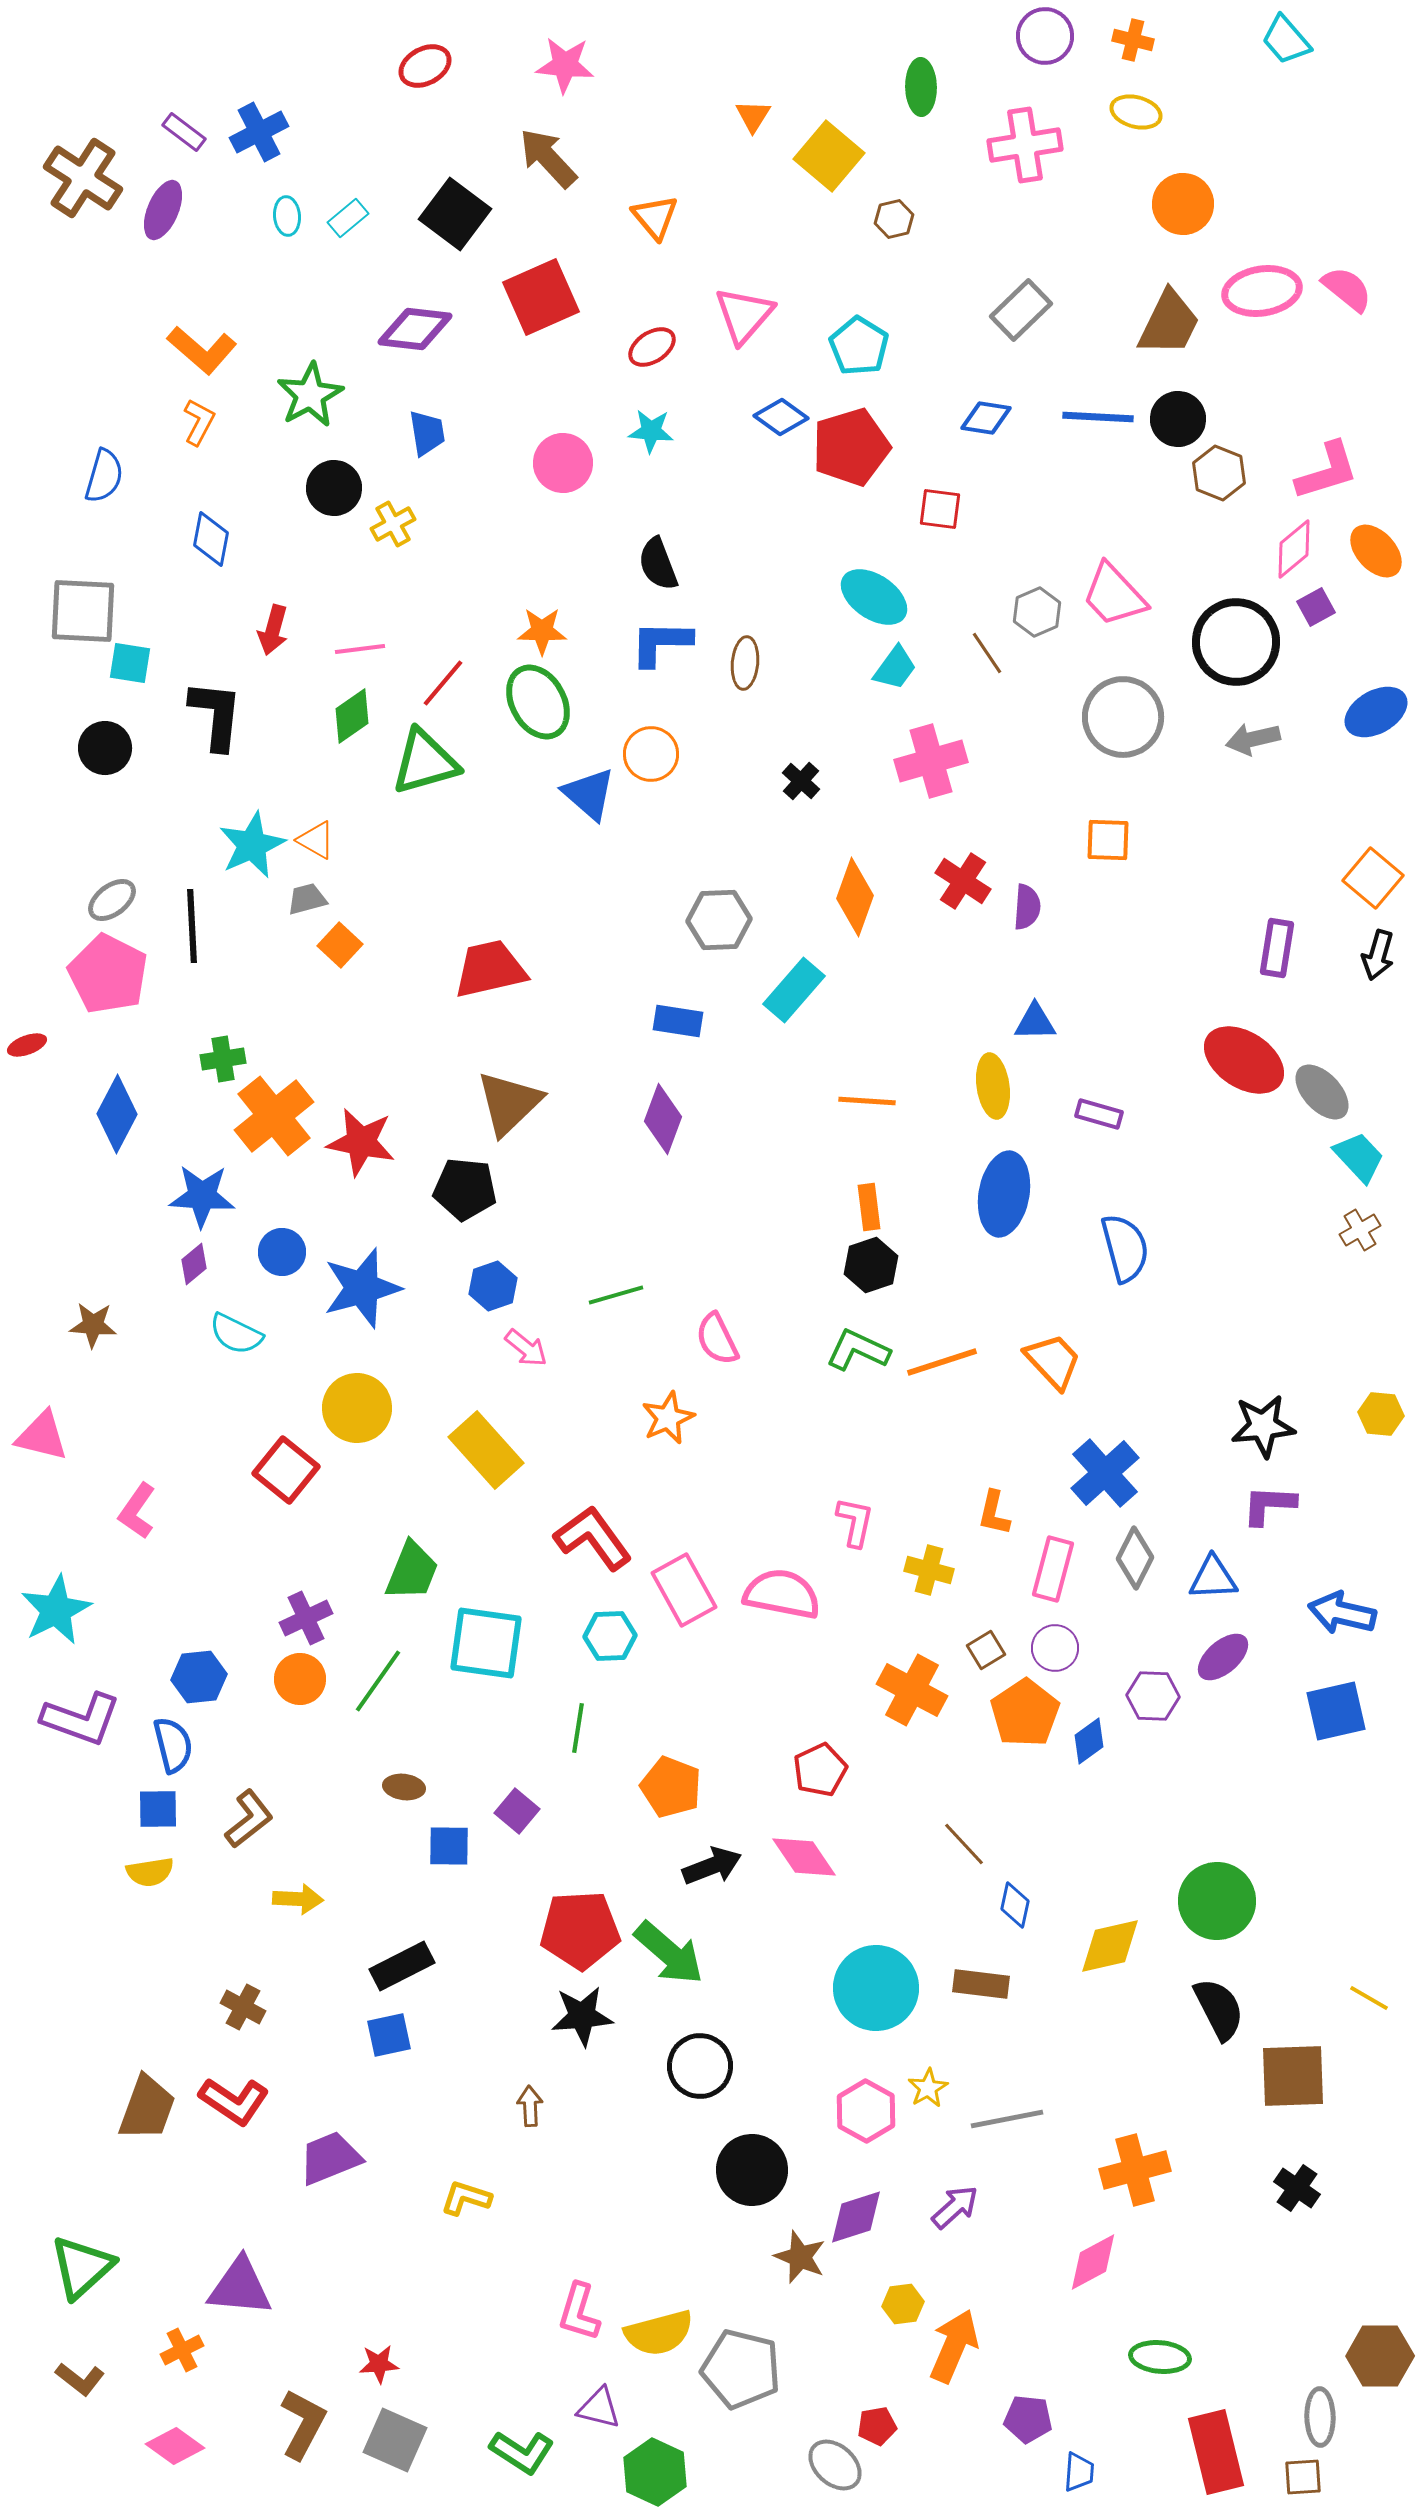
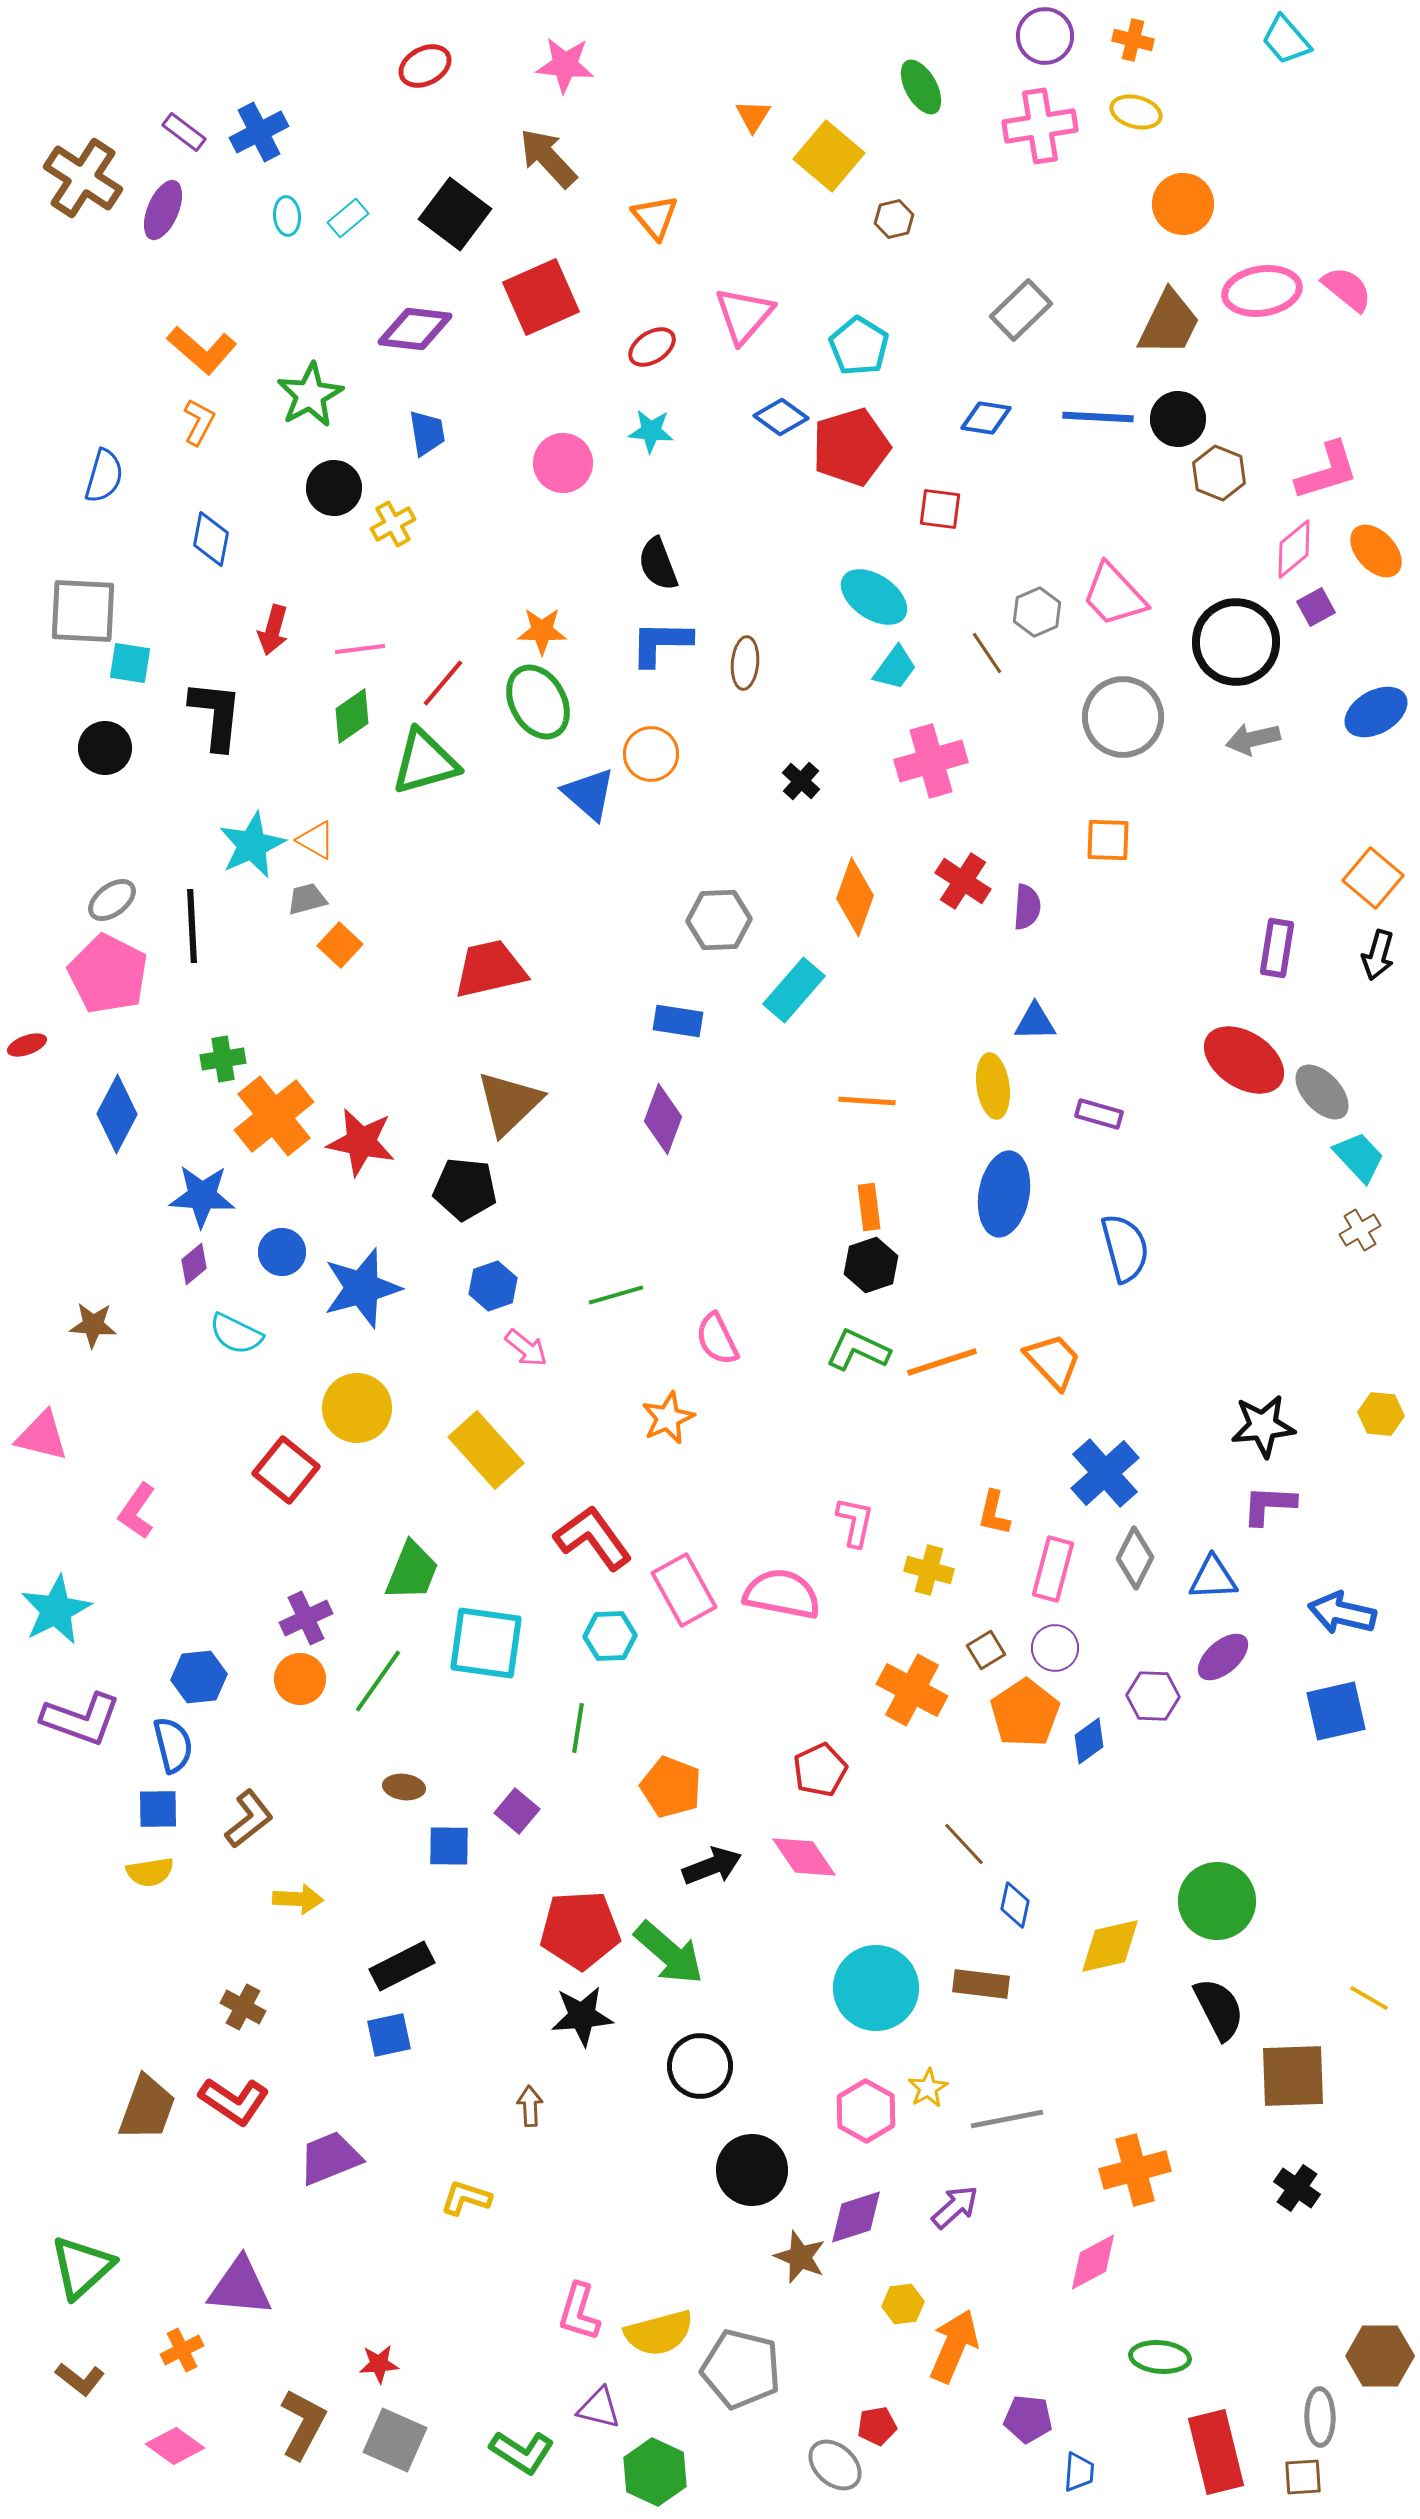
green ellipse at (921, 87): rotated 28 degrees counterclockwise
pink cross at (1025, 145): moved 15 px right, 19 px up
